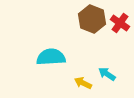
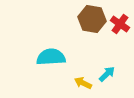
brown hexagon: rotated 12 degrees counterclockwise
red cross: moved 1 px down
cyan arrow: rotated 102 degrees clockwise
